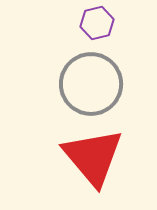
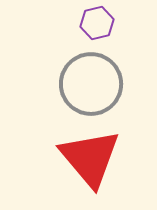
red triangle: moved 3 px left, 1 px down
